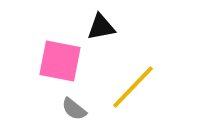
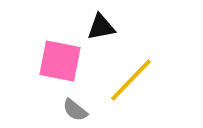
yellow line: moved 2 px left, 7 px up
gray semicircle: moved 1 px right, 1 px down
